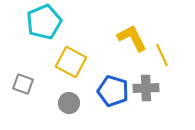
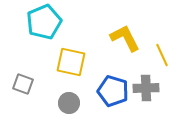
yellow L-shape: moved 7 px left
yellow square: rotated 16 degrees counterclockwise
